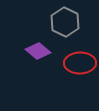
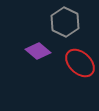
red ellipse: rotated 44 degrees clockwise
